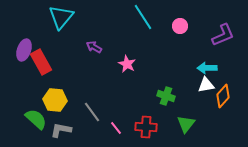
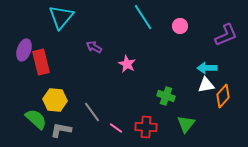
purple L-shape: moved 3 px right
red rectangle: rotated 15 degrees clockwise
pink line: rotated 16 degrees counterclockwise
